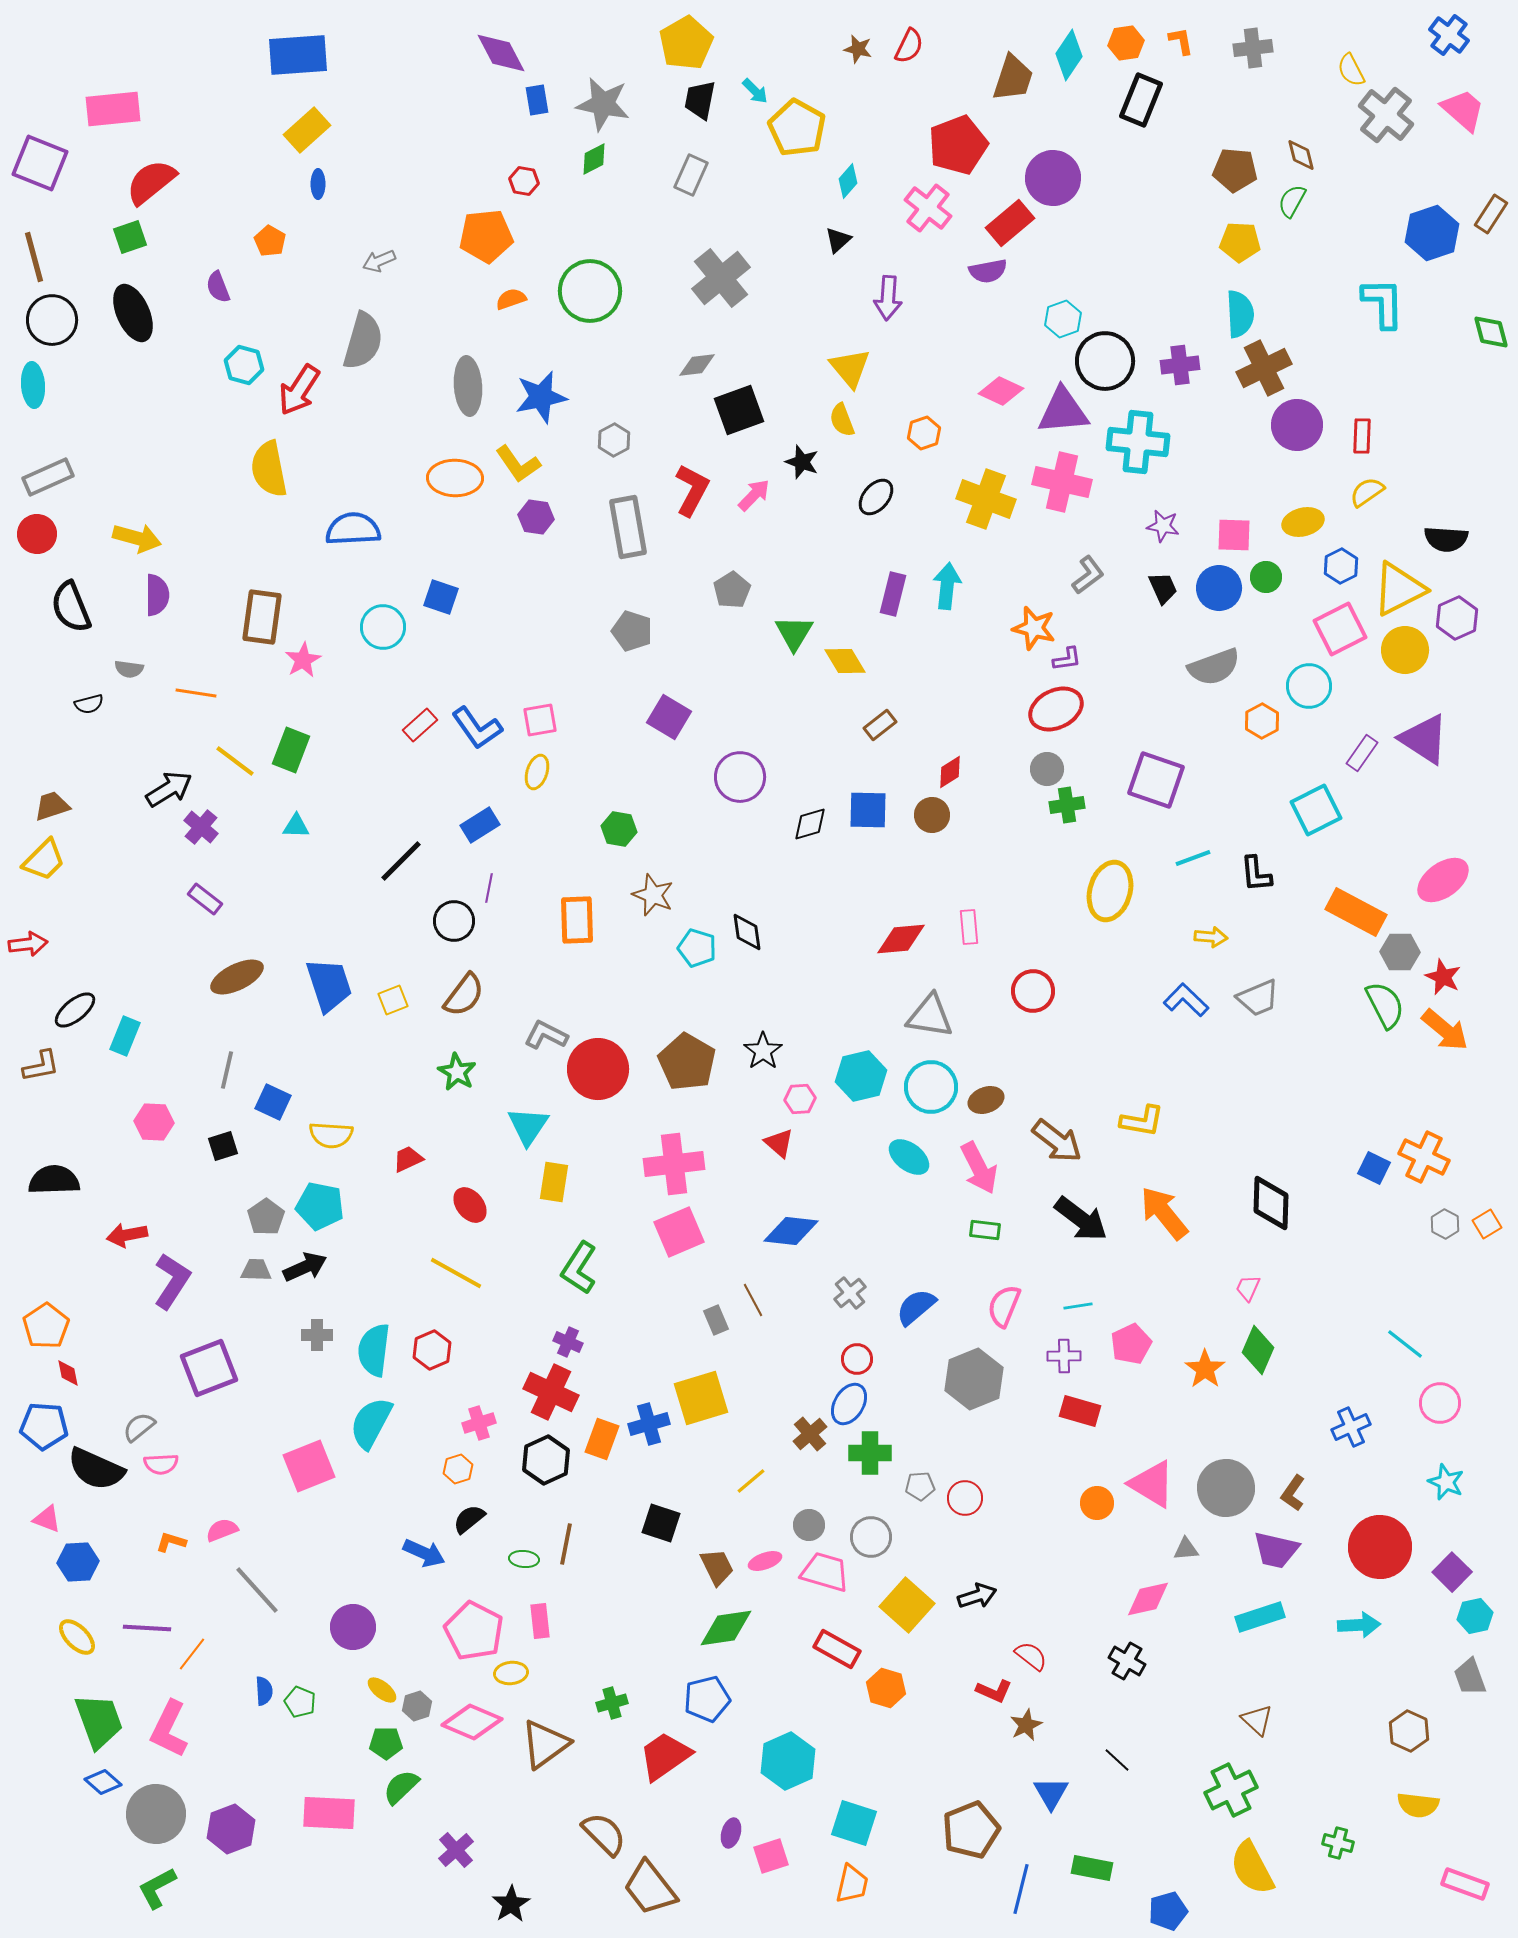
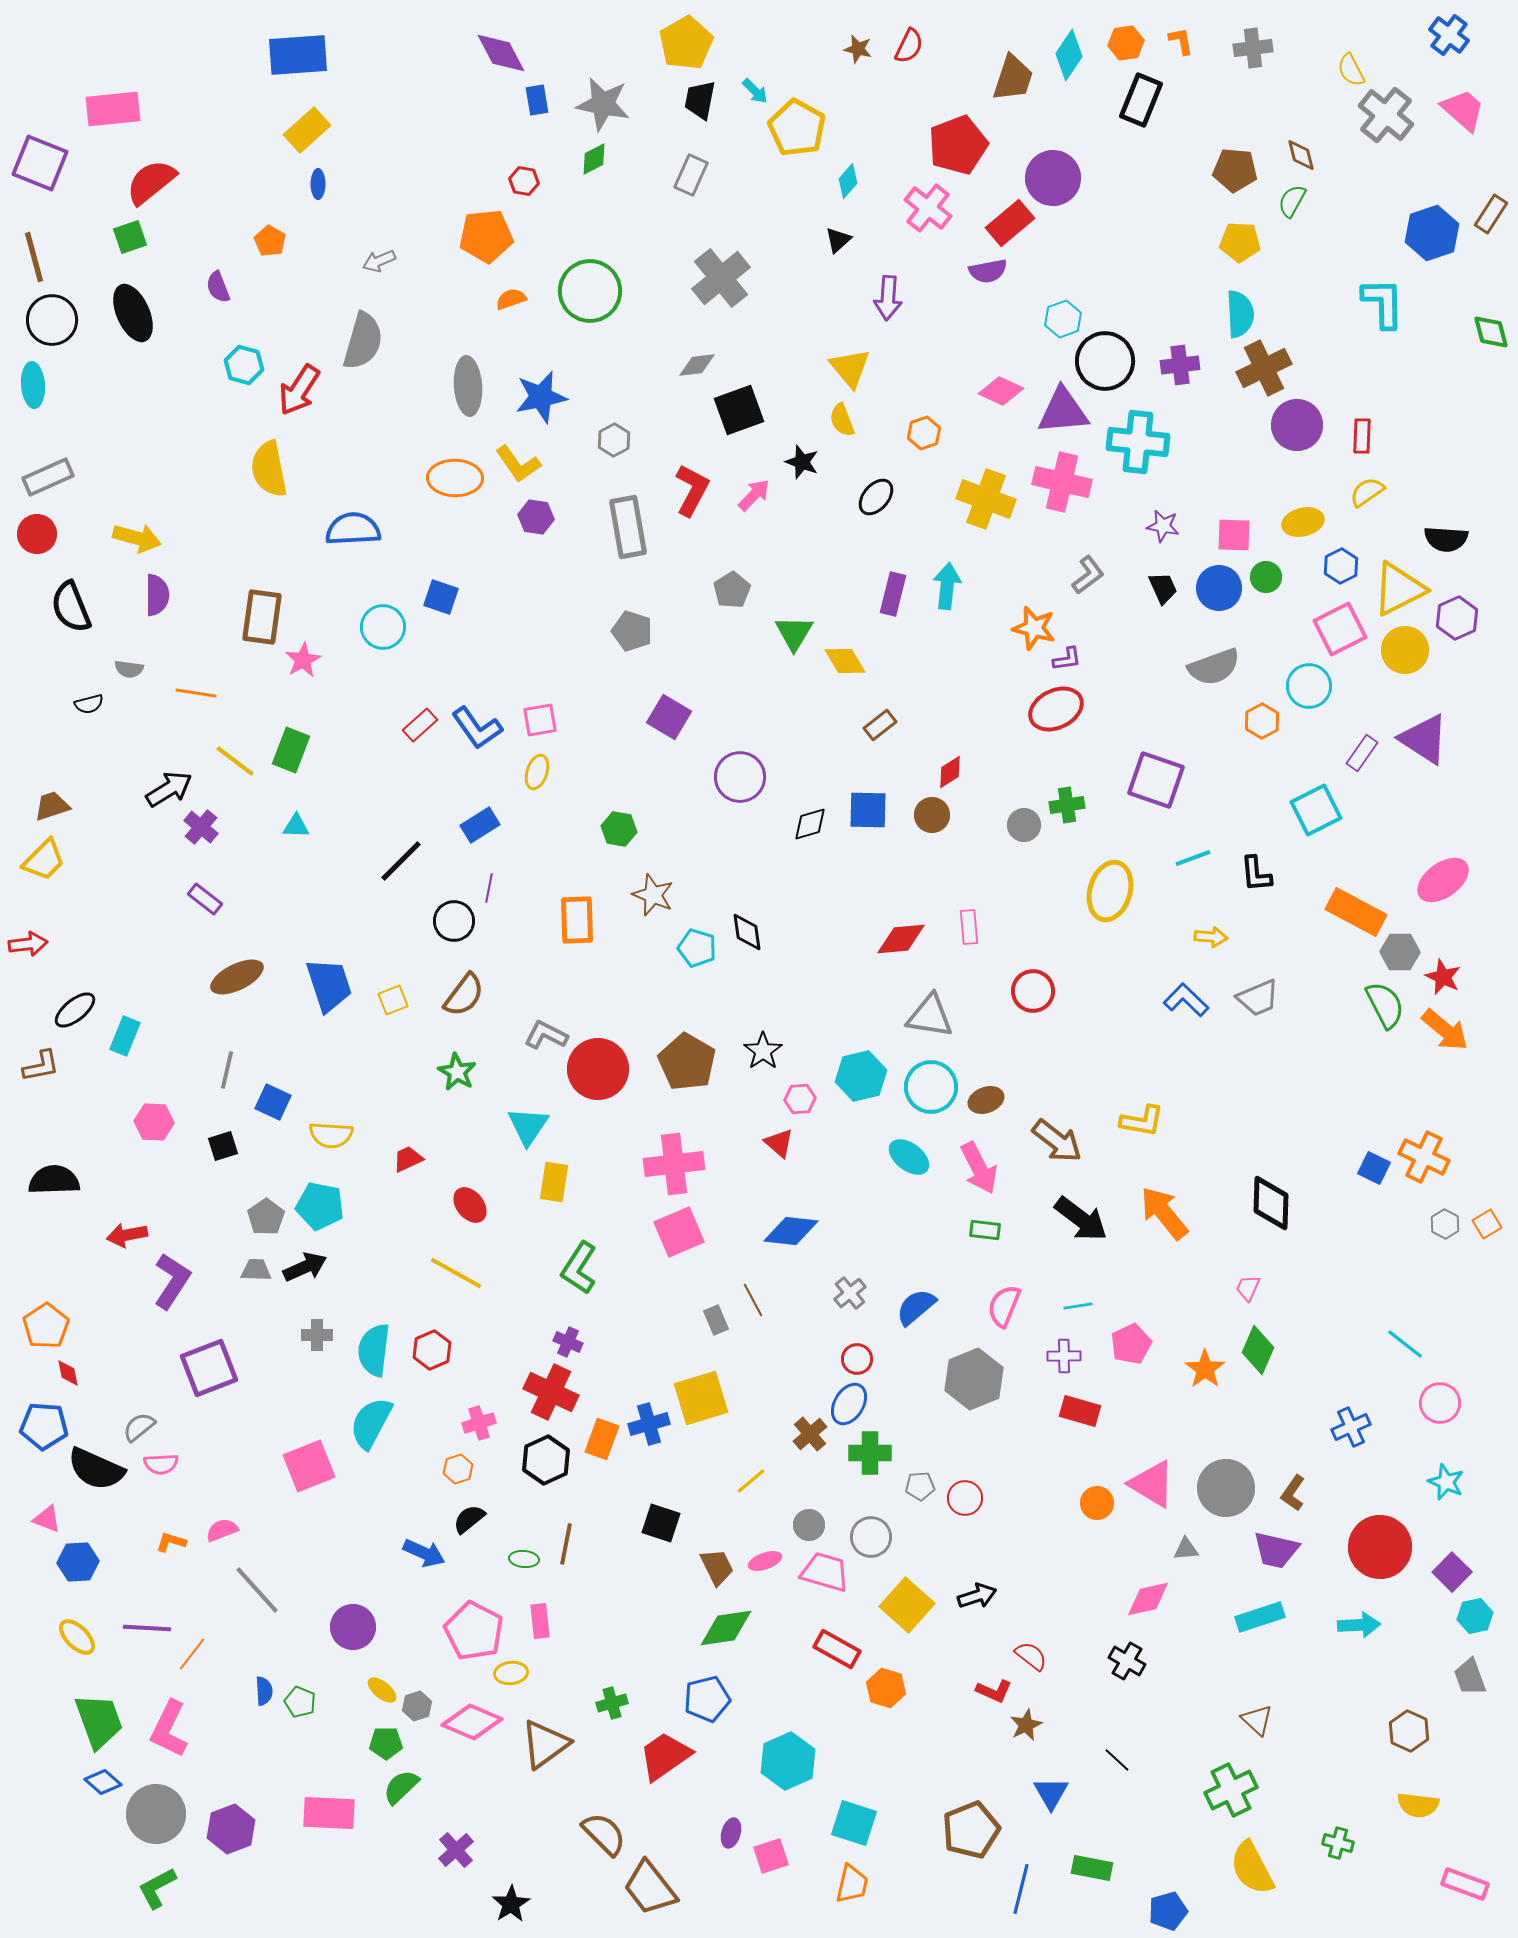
gray circle at (1047, 769): moved 23 px left, 56 px down
